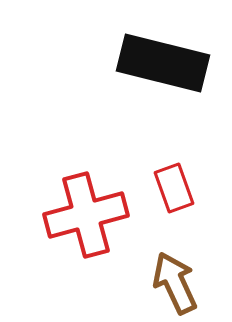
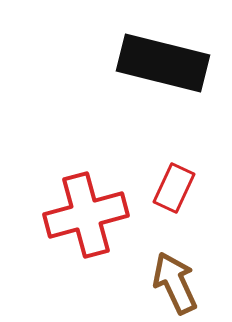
red rectangle: rotated 45 degrees clockwise
